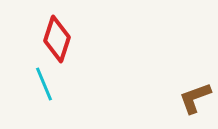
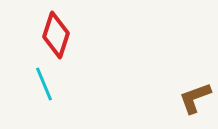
red diamond: moved 1 px left, 4 px up
